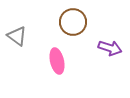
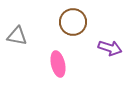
gray triangle: rotated 25 degrees counterclockwise
pink ellipse: moved 1 px right, 3 px down
